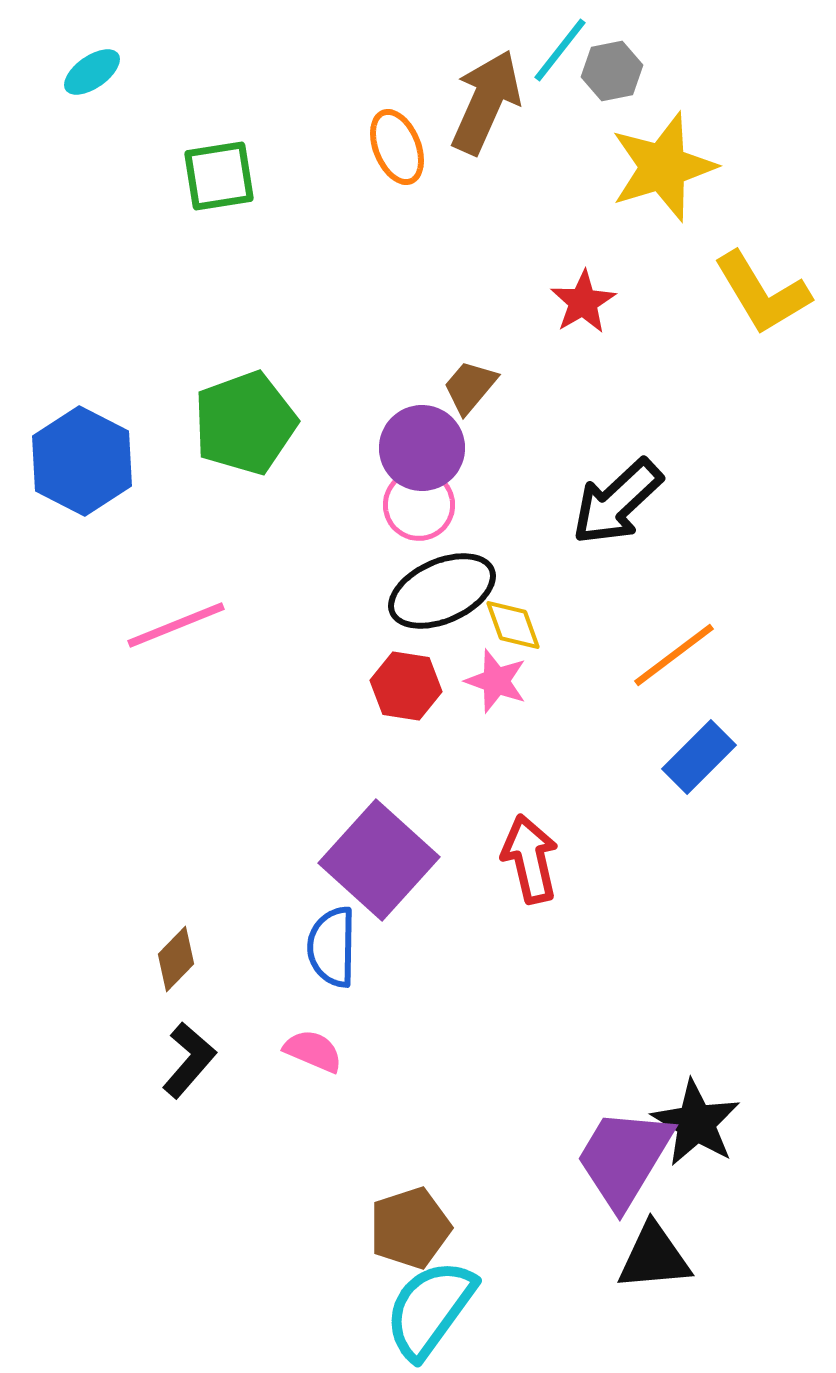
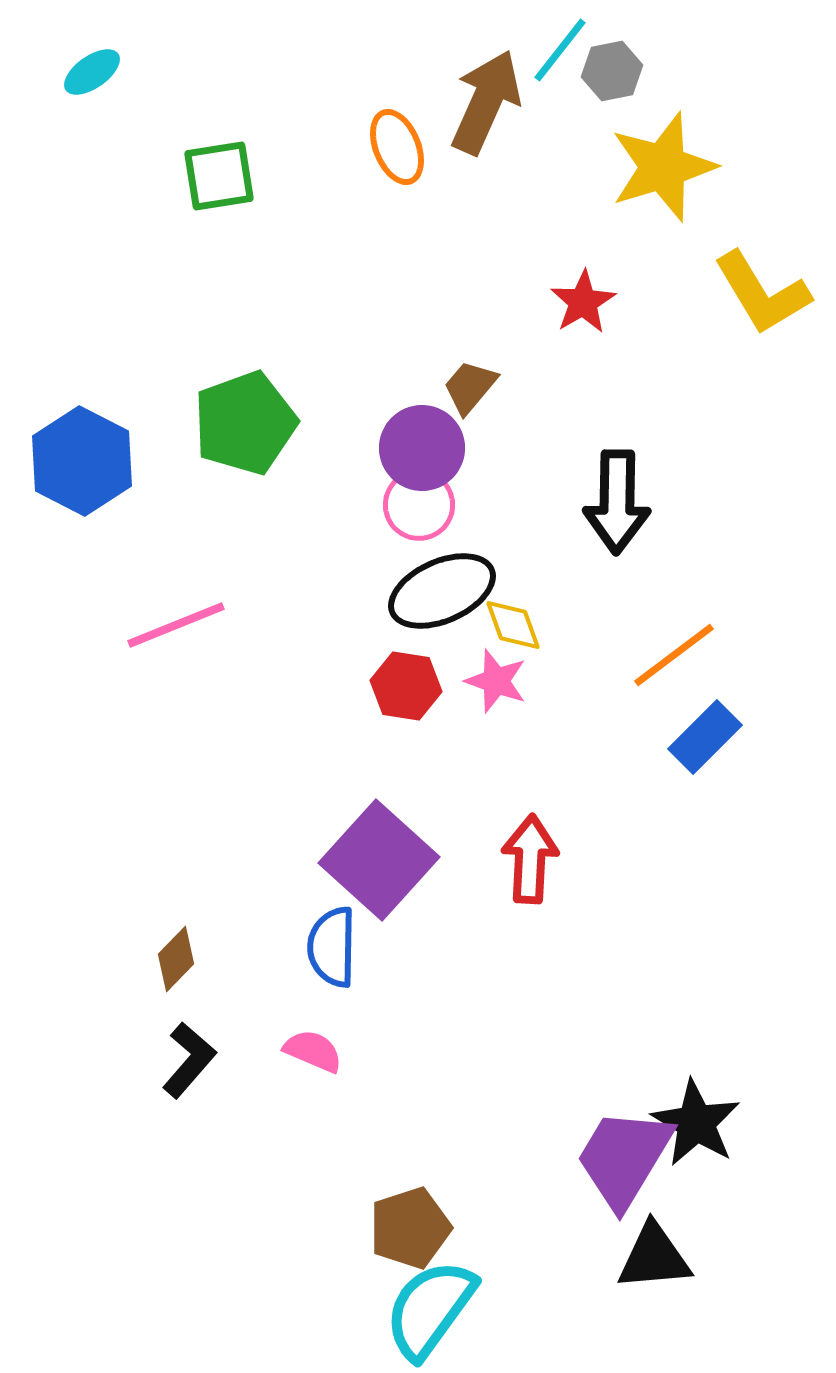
black arrow: rotated 46 degrees counterclockwise
blue rectangle: moved 6 px right, 20 px up
red arrow: rotated 16 degrees clockwise
